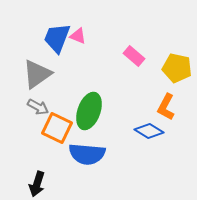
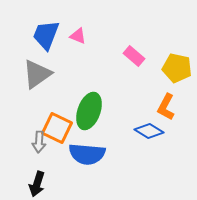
blue trapezoid: moved 11 px left, 3 px up
gray arrow: moved 1 px right, 35 px down; rotated 65 degrees clockwise
